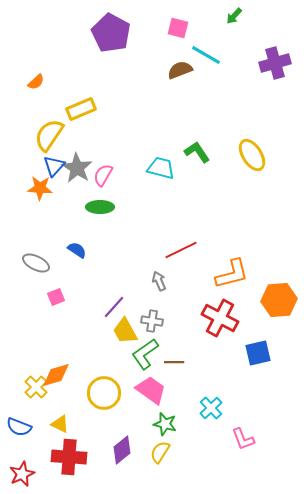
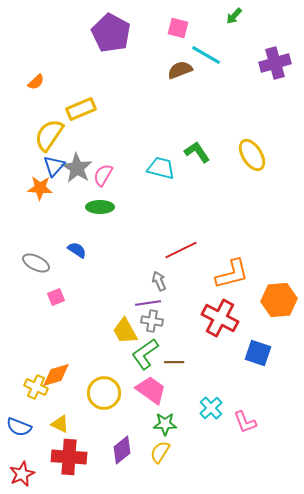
purple line at (114, 307): moved 34 px right, 4 px up; rotated 40 degrees clockwise
blue square at (258, 353): rotated 32 degrees clockwise
yellow cross at (36, 387): rotated 20 degrees counterclockwise
green star at (165, 424): rotated 15 degrees counterclockwise
pink L-shape at (243, 439): moved 2 px right, 17 px up
